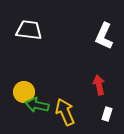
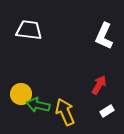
red arrow: rotated 42 degrees clockwise
yellow circle: moved 3 px left, 2 px down
green arrow: moved 1 px right
white rectangle: moved 3 px up; rotated 40 degrees clockwise
